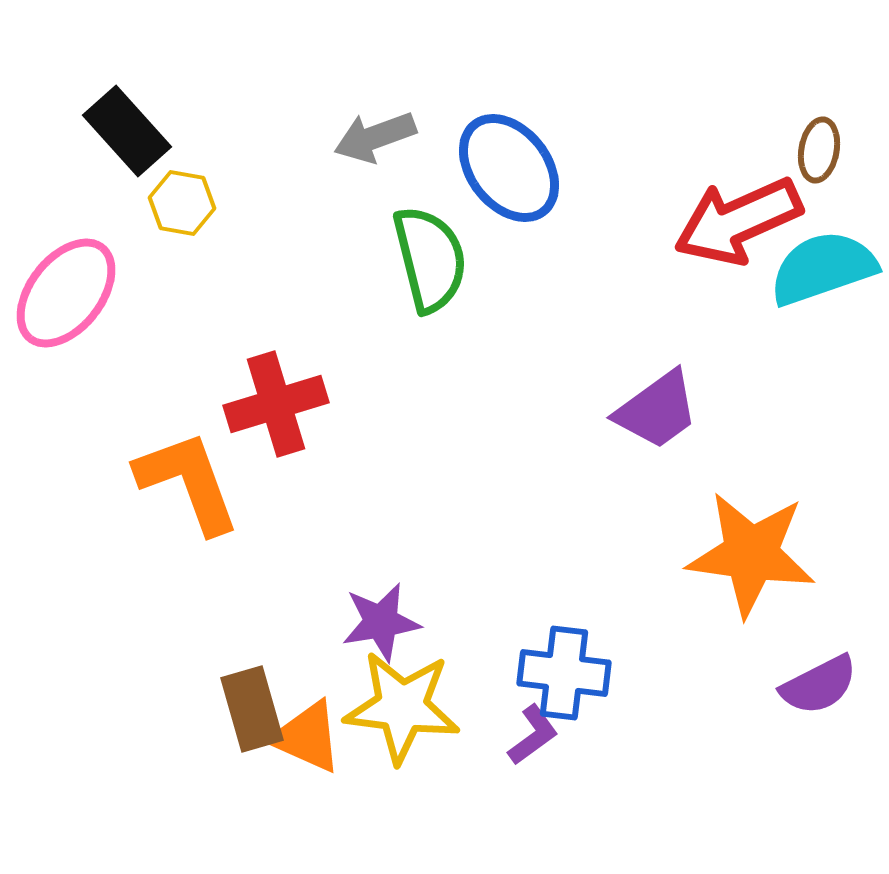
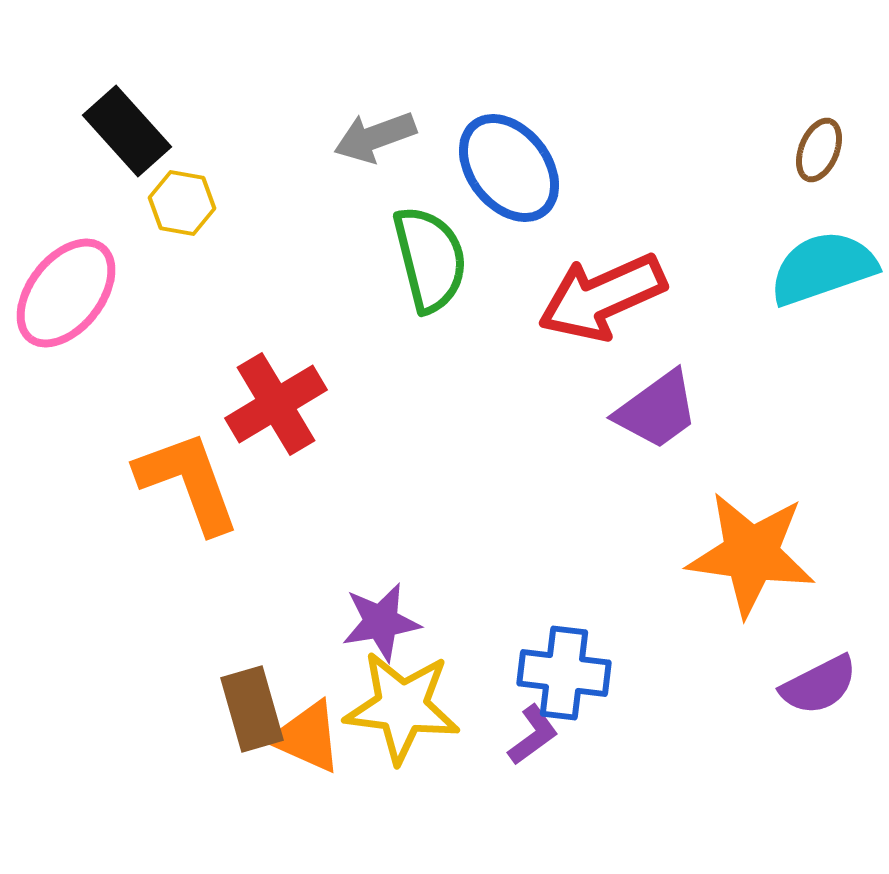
brown ellipse: rotated 12 degrees clockwise
red arrow: moved 136 px left, 76 px down
red cross: rotated 14 degrees counterclockwise
